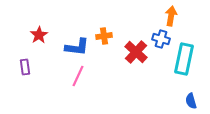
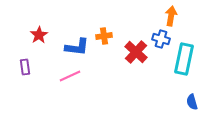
pink line: moved 8 px left; rotated 40 degrees clockwise
blue semicircle: moved 1 px right, 1 px down
